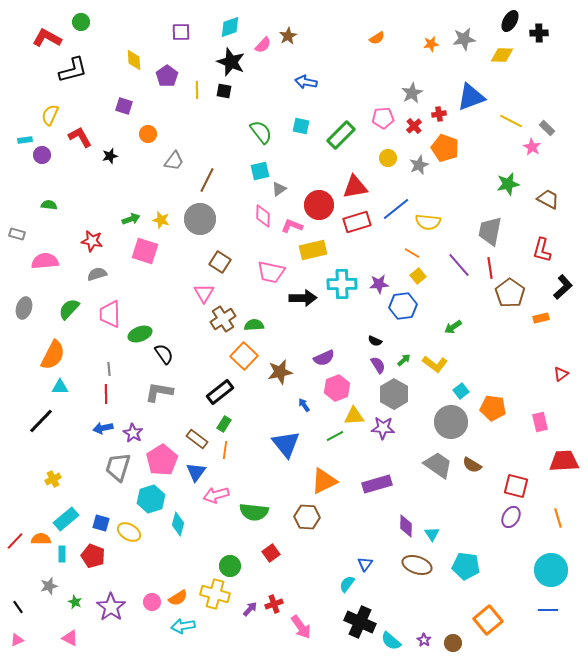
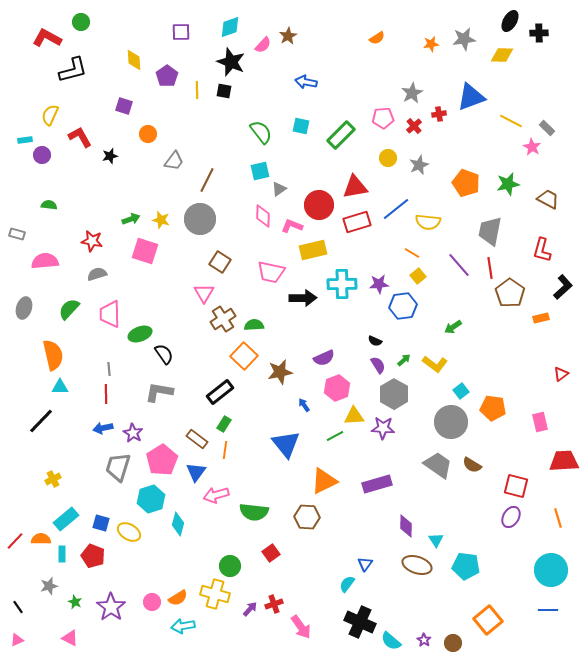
orange pentagon at (445, 148): moved 21 px right, 35 px down
orange semicircle at (53, 355): rotated 40 degrees counterclockwise
cyan triangle at (432, 534): moved 4 px right, 6 px down
